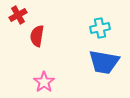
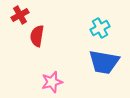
red cross: moved 2 px right
cyan cross: rotated 18 degrees counterclockwise
pink star: moved 8 px right; rotated 20 degrees clockwise
